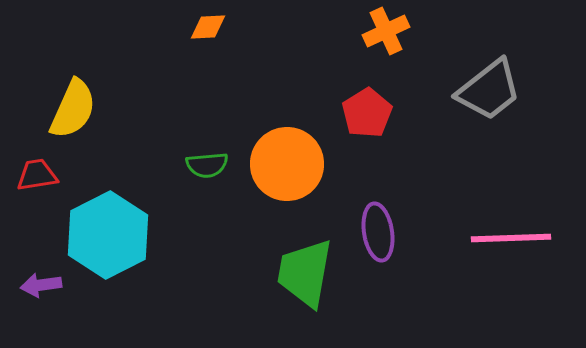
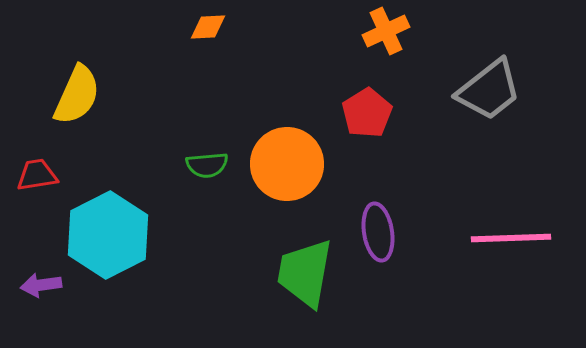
yellow semicircle: moved 4 px right, 14 px up
